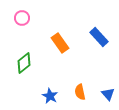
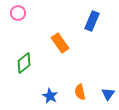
pink circle: moved 4 px left, 5 px up
blue rectangle: moved 7 px left, 16 px up; rotated 66 degrees clockwise
blue triangle: rotated 16 degrees clockwise
